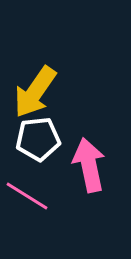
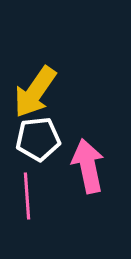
pink arrow: moved 1 px left, 1 px down
pink line: rotated 54 degrees clockwise
